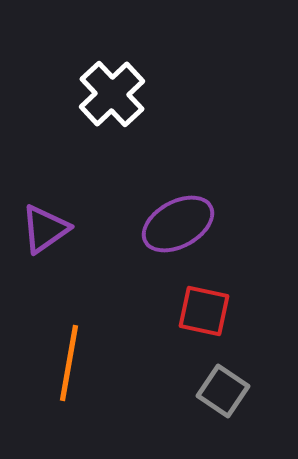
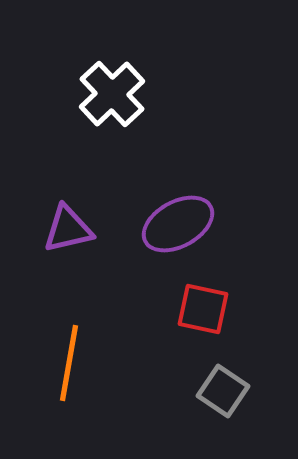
purple triangle: moved 23 px right; rotated 22 degrees clockwise
red square: moved 1 px left, 2 px up
